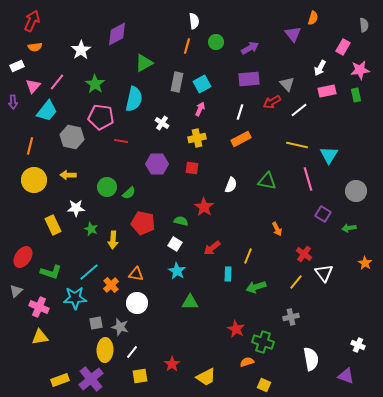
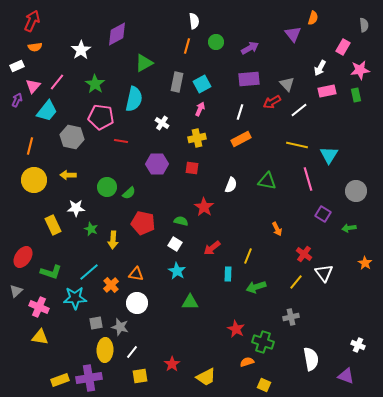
purple arrow at (13, 102): moved 4 px right, 2 px up; rotated 152 degrees counterclockwise
yellow triangle at (40, 337): rotated 18 degrees clockwise
purple cross at (91, 379): moved 2 px left, 1 px up; rotated 30 degrees clockwise
